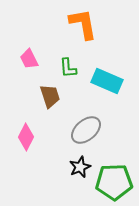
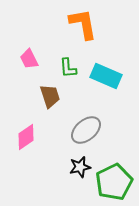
cyan rectangle: moved 1 px left, 5 px up
pink diamond: rotated 28 degrees clockwise
black star: rotated 10 degrees clockwise
green pentagon: rotated 24 degrees counterclockwise
